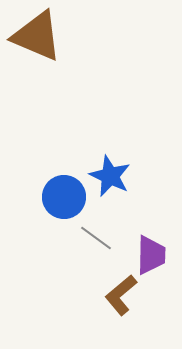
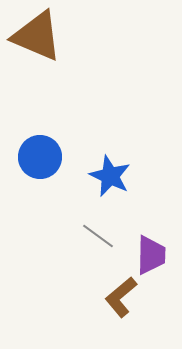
blue circle: moved 24 px left, 40 px up
gray line: moved 2 px right, 2 px up
brown L-shape: moved 2 px down
